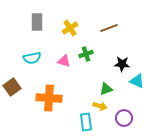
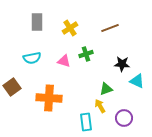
brown line: moved 1 px right
yellow arrow: rotated 136 degrees counterclockwise
